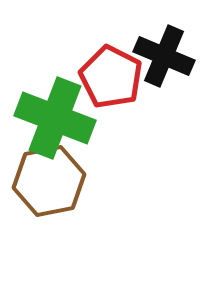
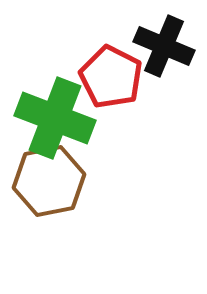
black cross: moved 10 px up
